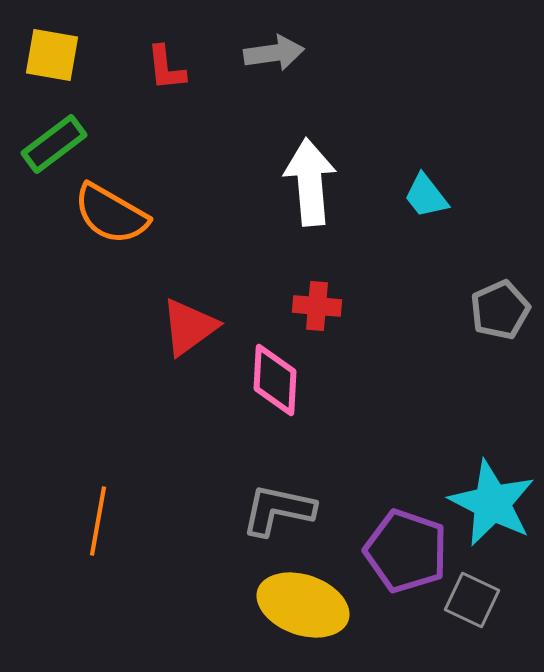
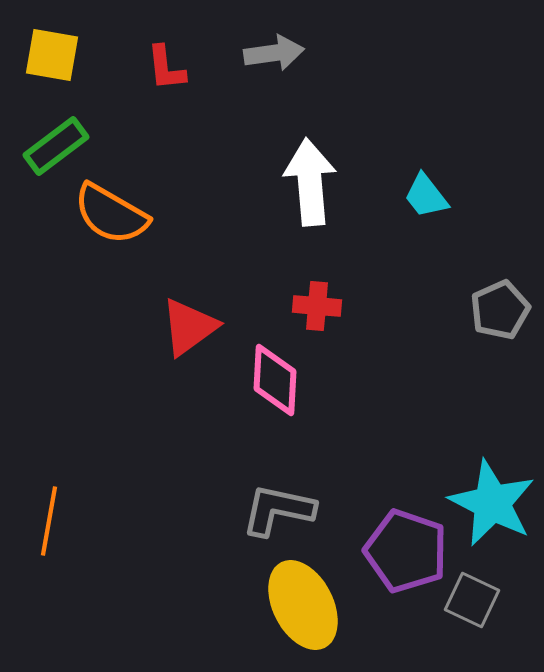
green rectangle: moved 2 px right, 2 px down
orange line: moved 49 px left
yellow ellipse: rotated 44 degrees clockwise
